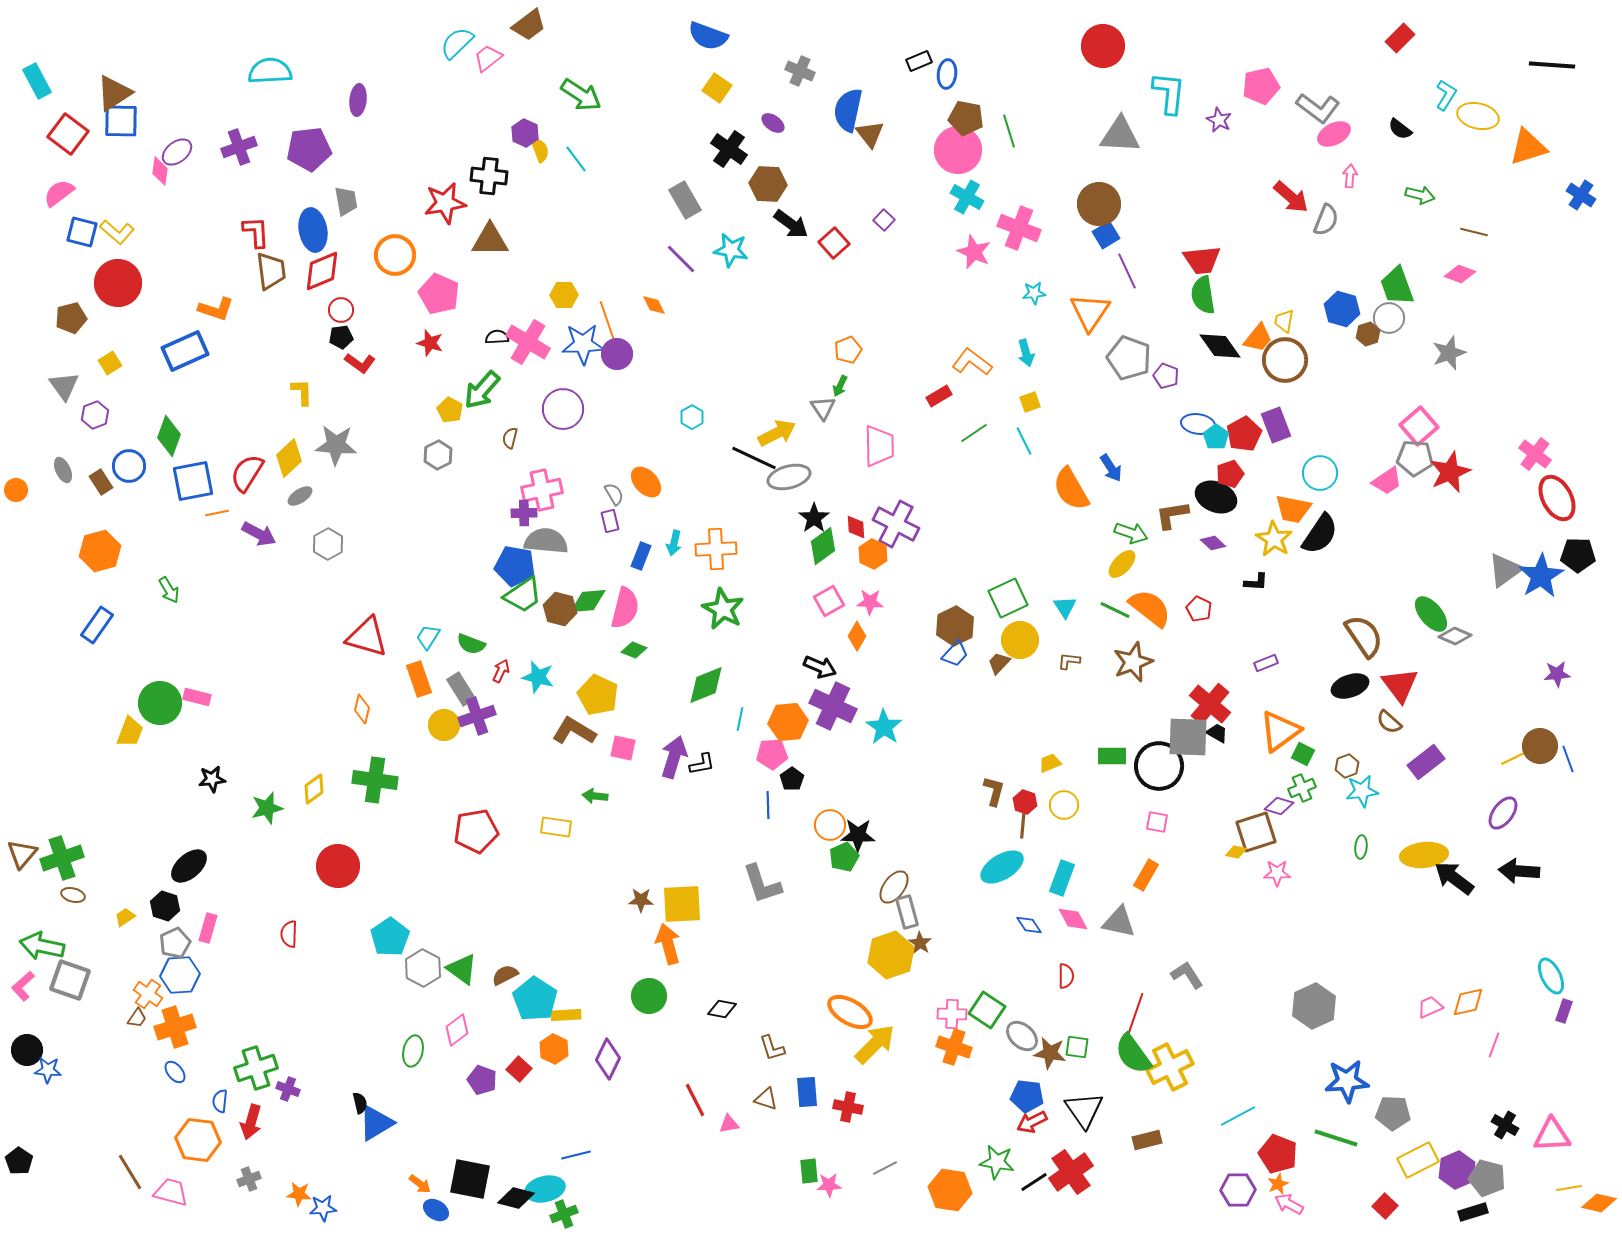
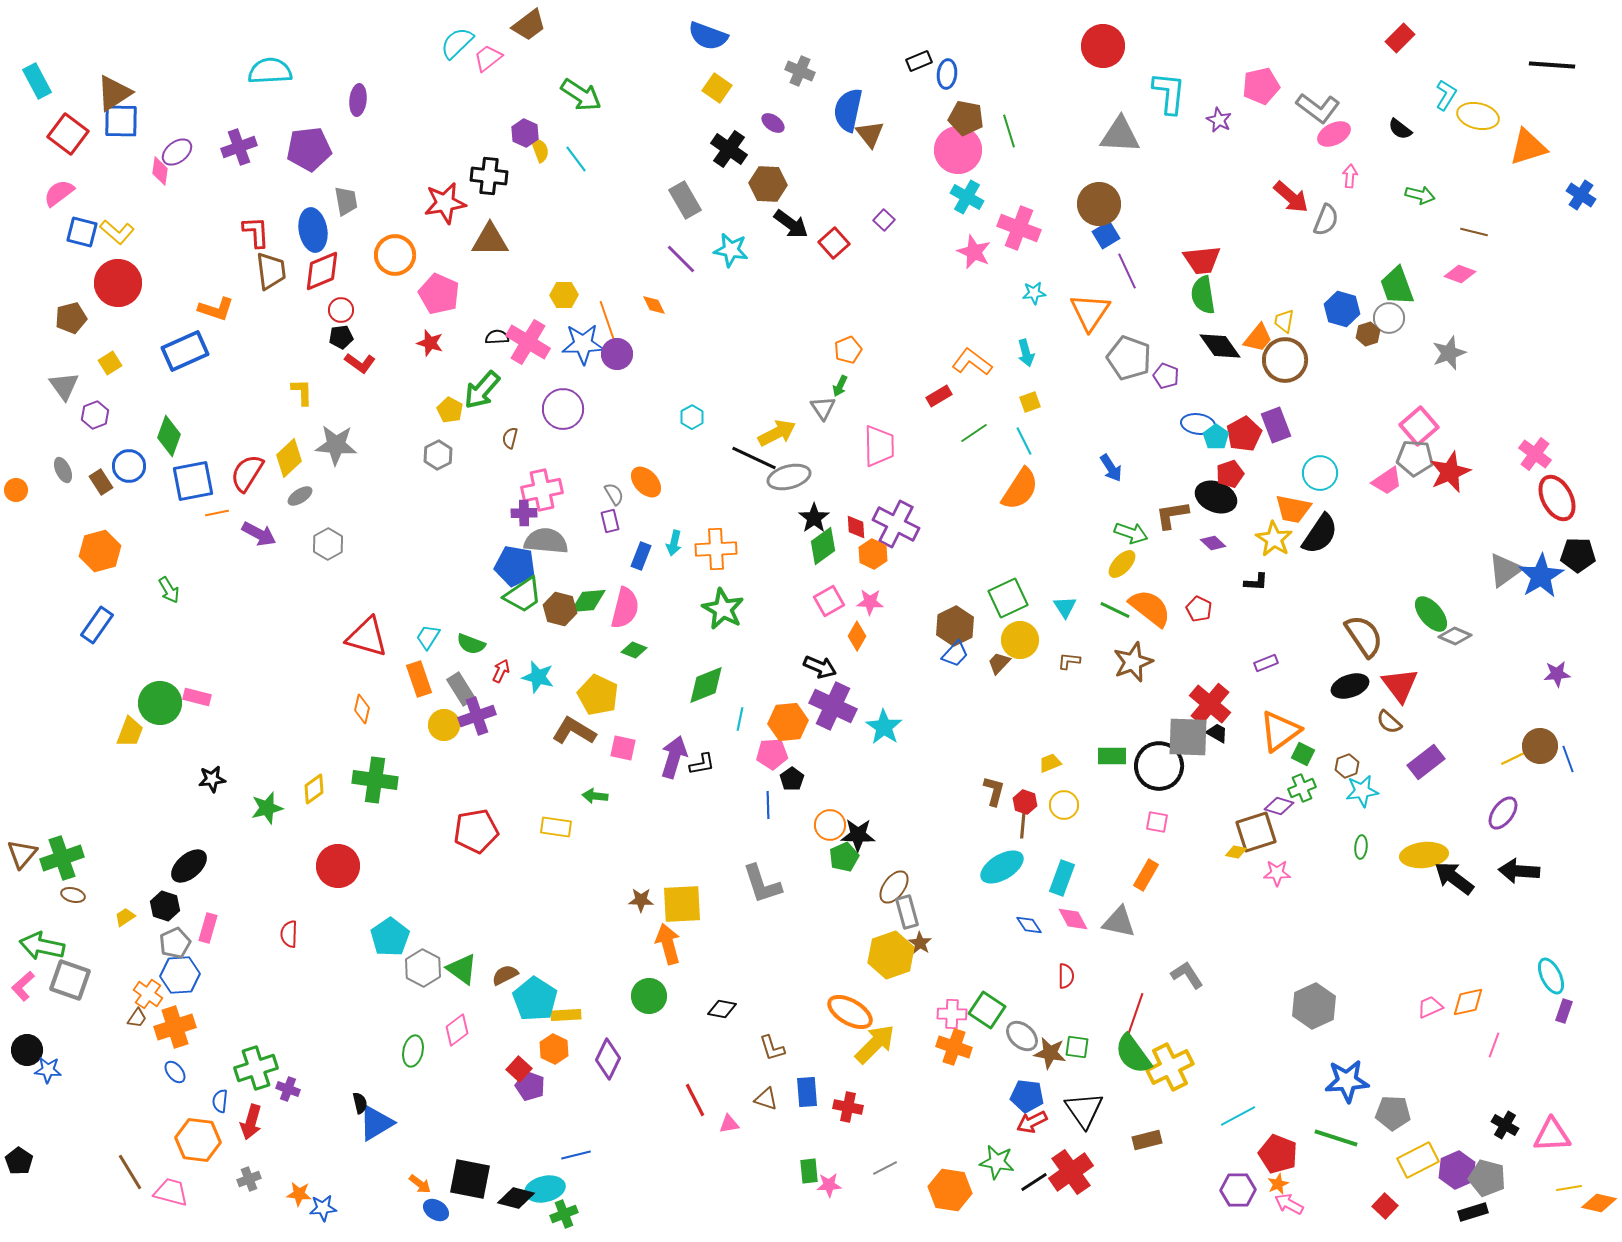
orange semicircle at (1071, 489): moved 51 px left; rotated 117 degrees counterclockwise
purple pentagon at (482, 1080): moved 48 px right, 6 px down
